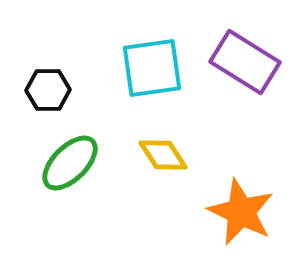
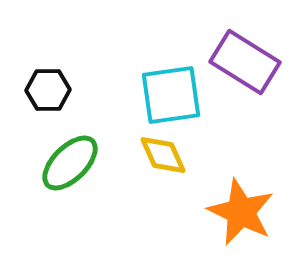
cyan square: moved 19 px right, 27 px down
yellow diamond: rotated 9 degrees clockwise
